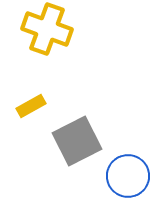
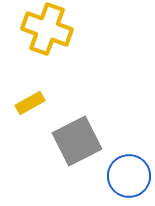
yellow rectangle: moved 1 px left, 3 px up
blue circle: moved 1 px right
